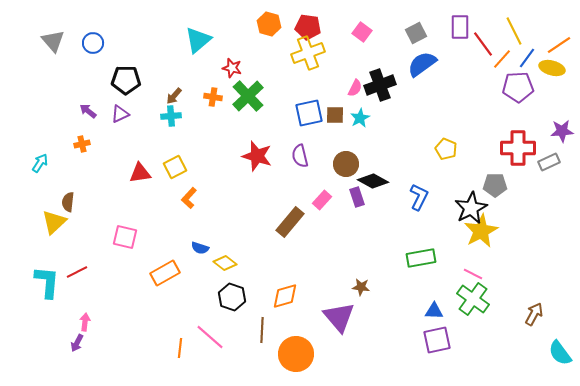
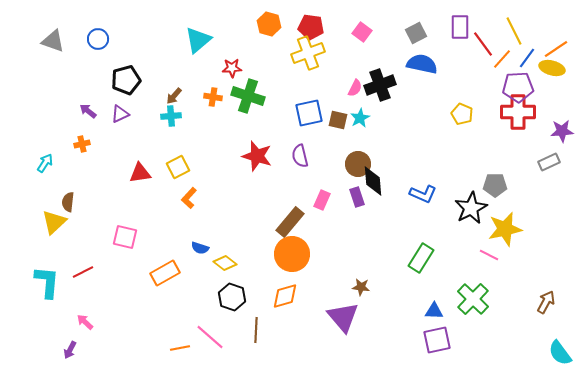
red pentagon at (308, 27): moved 3 px right
gray triangle at (53, 41): rotated 30 degrees counterclockwise
blue circle at (93, 43): moved 5 px right, 4 px up
orange line at (559, 45): moved 3 px left, 4 px down
blue semicircle at (422, 64): rotated 48 degrees clockwise
red star at (232, 68): rotated 18 degrees counterclockwise
black pentagon at (126, 80): rotated 16 degrees counterclockwise
green cross at (248, 96): rotated 28 degrees counterclockwise
brown square at (335, 115): moved 3 px right, 5 px down; rotated 12 degrees clockwise
red cross at (518, 148): moved 36 px up
yellow pentagon at (446, 149): moved 16 px right, 35 px up
cyan arrow at (40, 163): moved 5 px right
brown circle at (346, 164): moved 12 px right
yellow square at (175, 167): moved 3 px right
black diamond at (373, 181): rotated 56 degrees clockwise
blue L-shape at (419, 197): moved 4 px right, 3 px up; rotated 88 degrees clockwise
pink rectangle at (322, 200): rotated 18 degrees counterclockwise
yellow star at (481, 231): moved 24 px right, 2 px up; rotated 16 degrees clockwise
green rectangle at (421, 258): rotated 48 degrees counterclockwise
red line at (77, 272): moved 6 px right
pink line at (473, 274): moved 16 px right, 19 px up
green cross at (473, 299): rotated 8 degrees clockwise
brown arrow at (534, 314): moved 12 px right, 12 px up
purple triangle at (339, 317): moved 4 px right
pink arrow at (85, 322): rotated 54 degrees counterclockwise
brown line at (262, 330): moved 6 px left
purple arrow at (77, 343): moved 7 px left, 7 px down
orange line at (180, 348): rotated 72 degrees clockwise
orange circle at (296, 354): moved 4 px left, 100 px up
